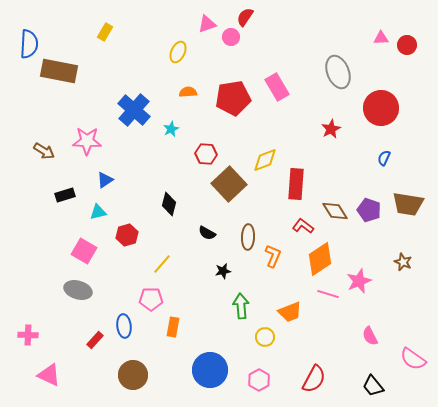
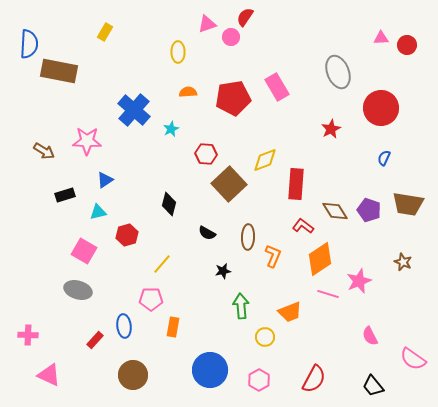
yellow ellipse at (178, 52): rotated 25 degrees counterclockwise
